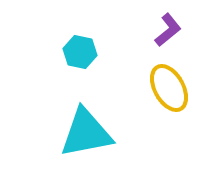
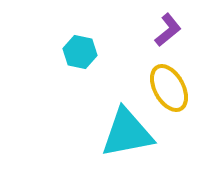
cyan triangle: moved 41 px right
